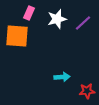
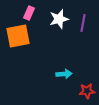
white star: moved 2 px right
purple line: rotated 36 degrees counterclockwise
orange square: moved 1 px right; rotated 15 degrees counterclockwise
cyan arrow: moved 2 px right, 3 px up
